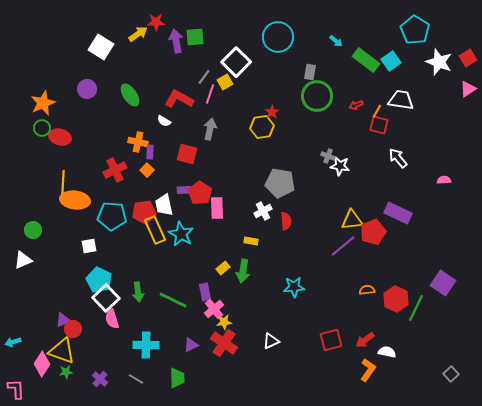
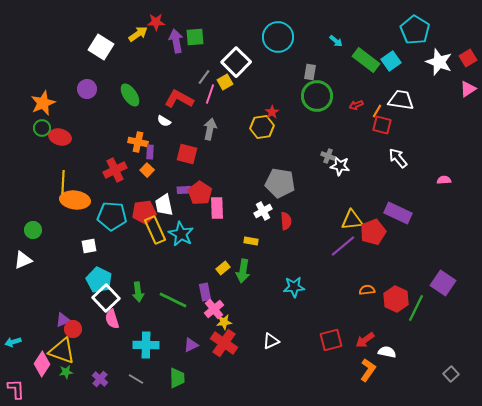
red square at (379, 125): moved 3 px right
